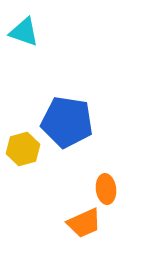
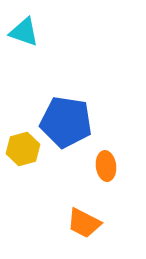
blue pentagon: moved 1 px left
orange ellipse: moved 23 px up
orange trapezoid: rotated 51 degrees clockwise
